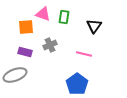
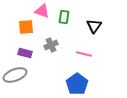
pink triangle: moved 1 px left, 3 px up
gray cross: moved 1 px right
purple rectangle: moved 1 px down
